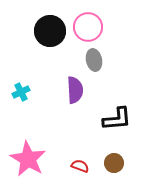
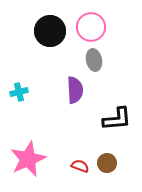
pink circle: moved 3 px right
cyan cross: moved 2 px left; rotated 12 degrees clockwise
pink star: rotated 18 degrees clockwise
brown circle: moved 7 px left
